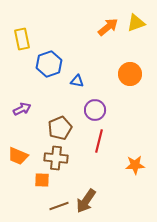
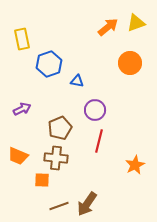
orange circle: moved 11 px up
orange star: rotated 24 degrees counterclockwise
brown arrow: moved 1 px right, 3 px down
